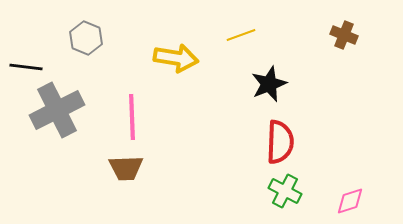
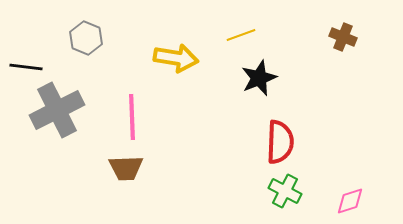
brown cross: moved 1 px left, 2 px down
black star: moved 10 px left, 6 px up
